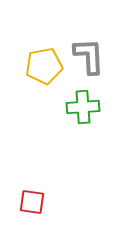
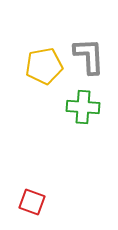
green cross: rotated 8 degrees clockwise
red square: rotated 12 degrees clockwise
